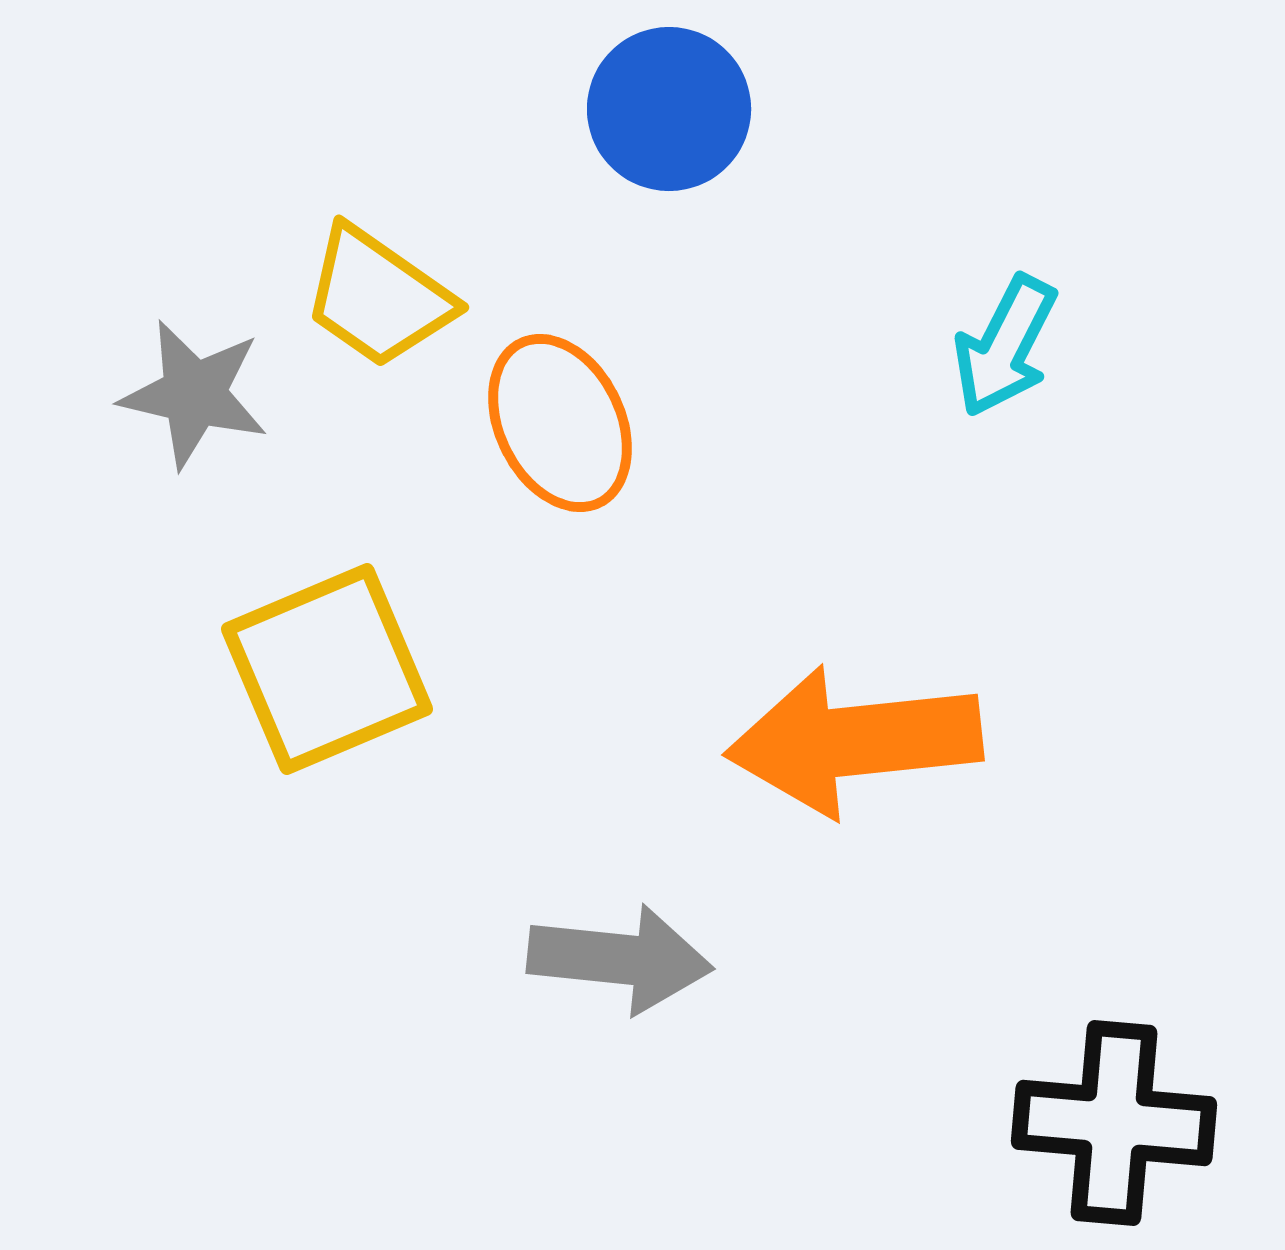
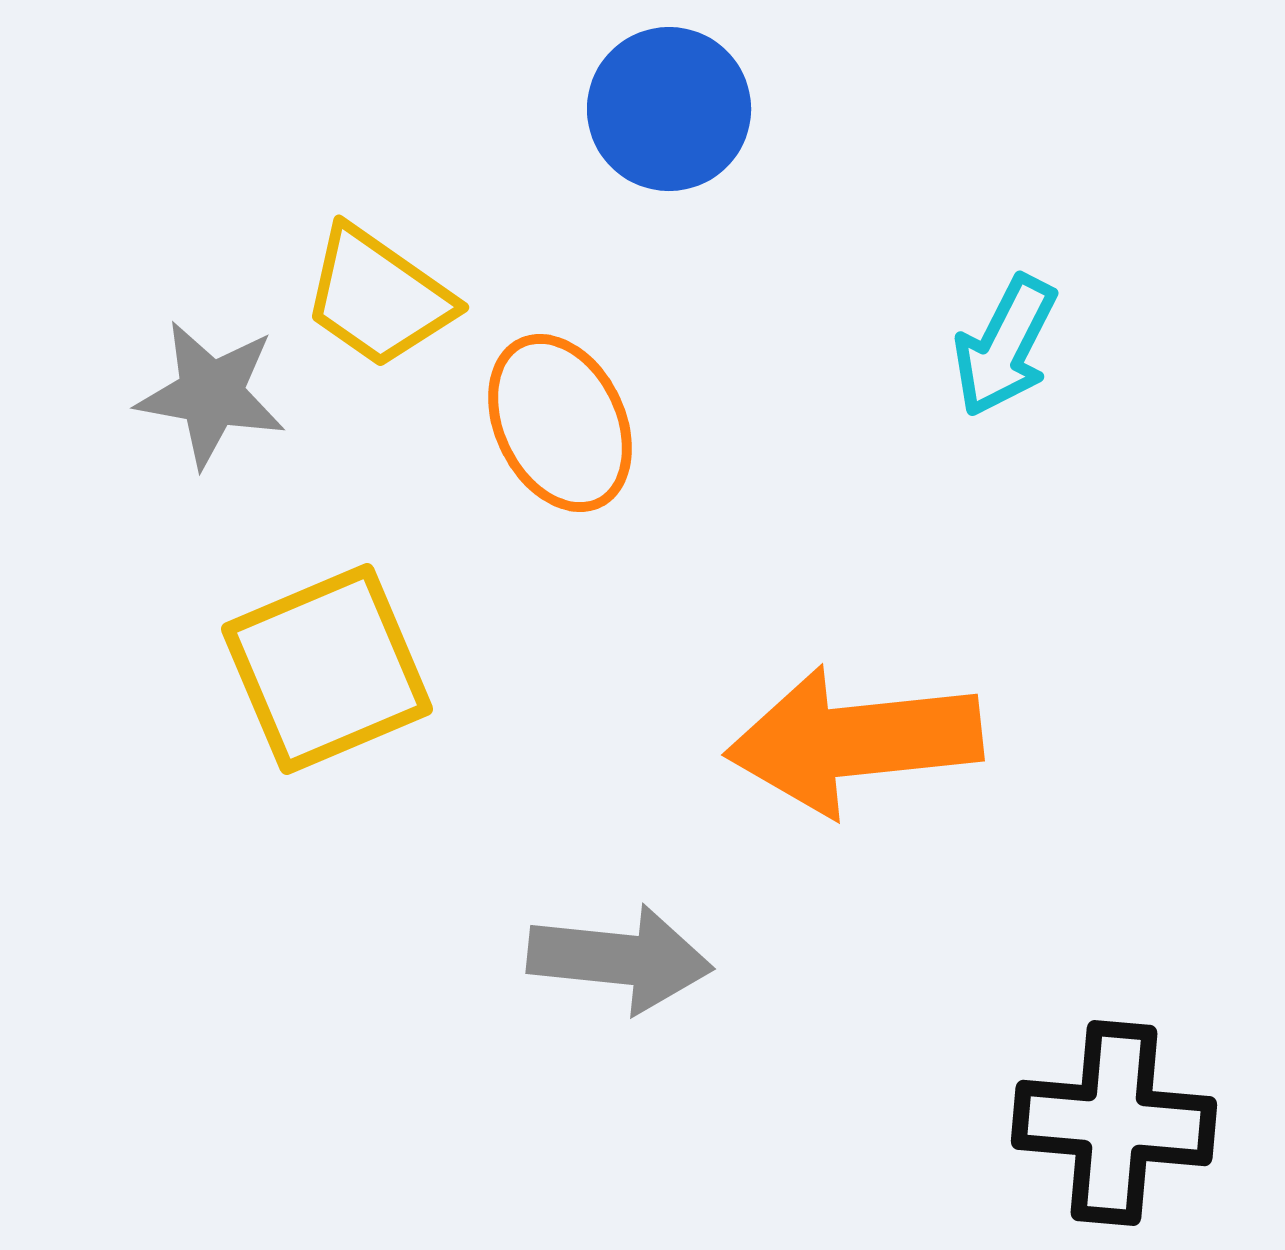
gray star: moved 17 px right; rotated 3 degrees counterclockwise
